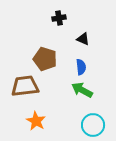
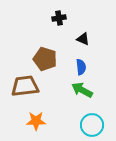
orange star: rotated 30 degrees counterclockwise
cyan circle: moved 1 px left
